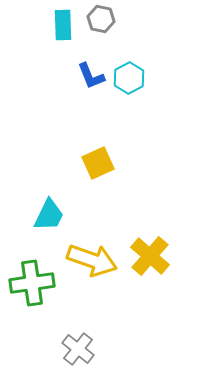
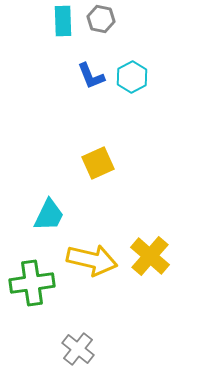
cyan rectangle: moved 4 px up
cyan hexagon: moved 3 px right, 1 px up
yellow arrow: rotated 6 degrees counterclockwise
